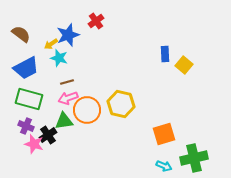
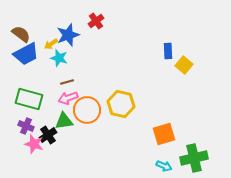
blue rectangle: moved 3 px right, 3 px up
blue trapezoid: moved 14 px up
